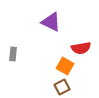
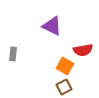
purple triangle: moved 1 px right, 4 px down
red semicircle: moved 2 px right, 2 px down
brown square: moved 2 px right
